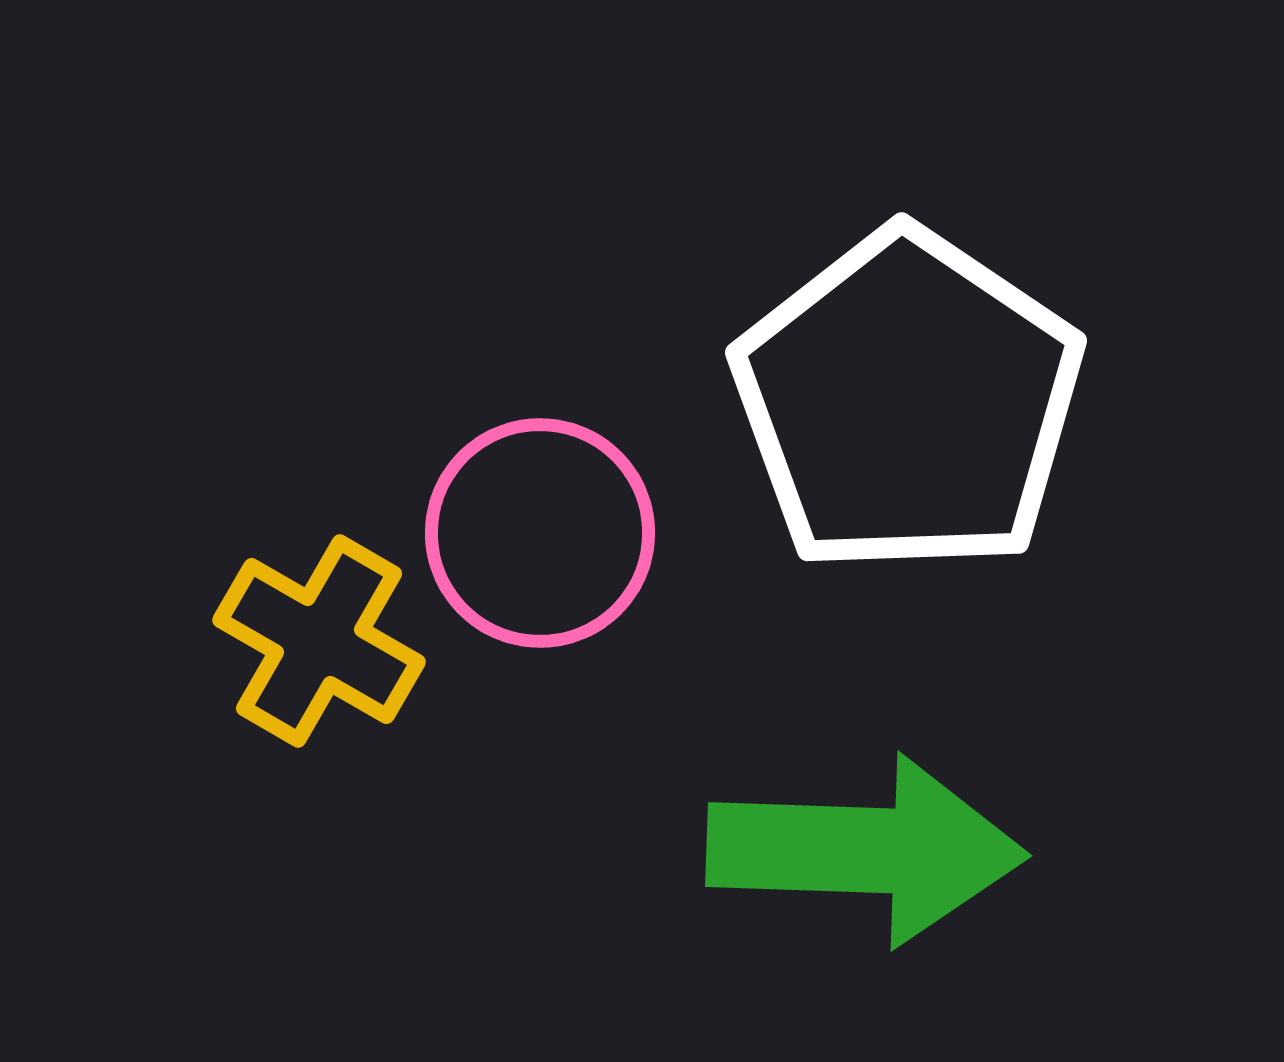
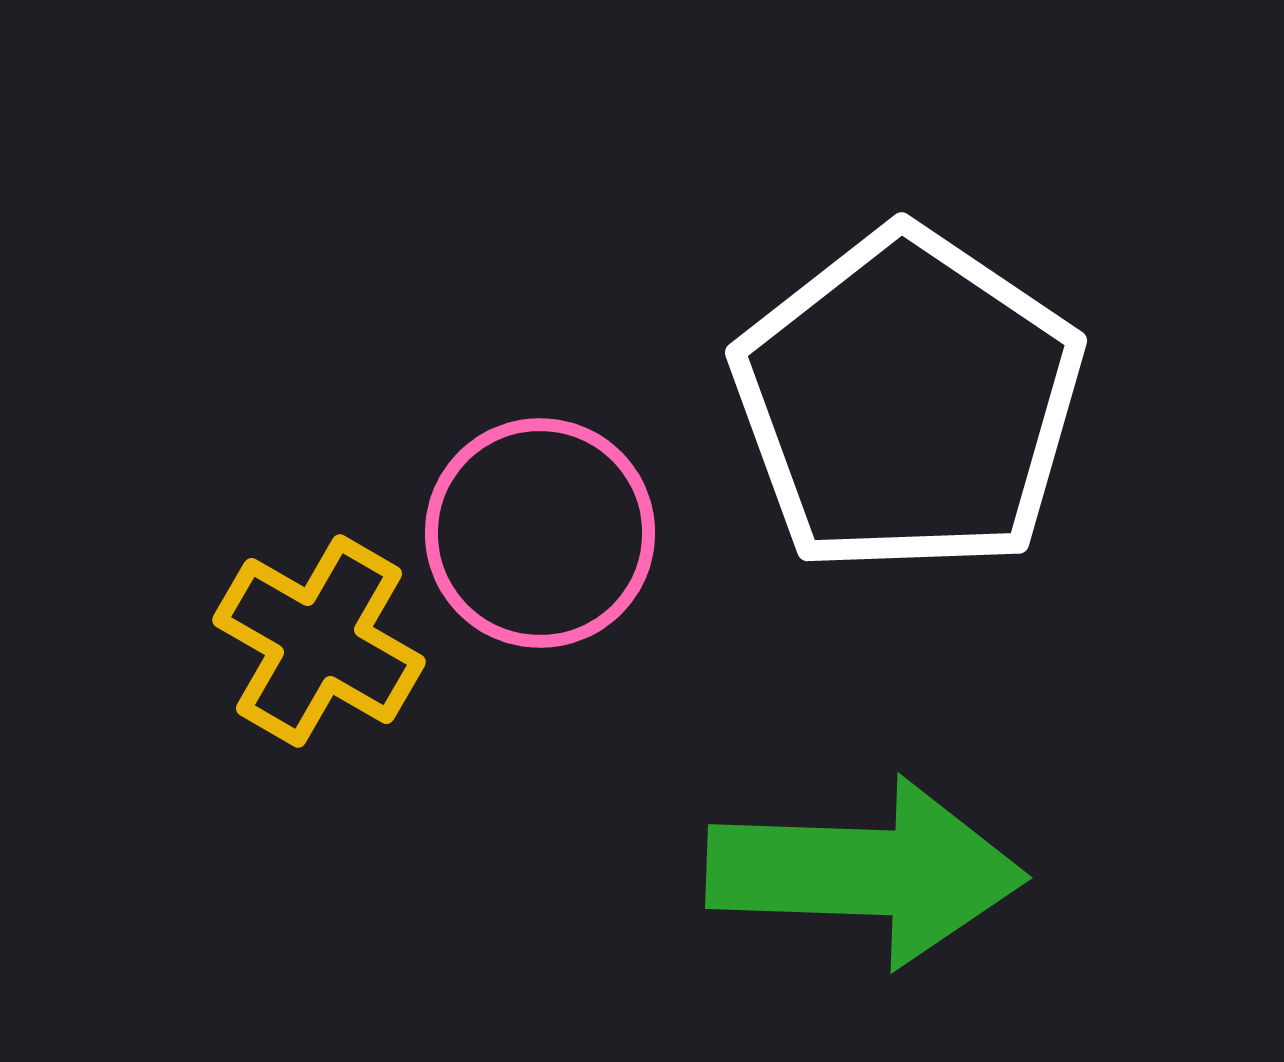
green arrow: moved 22 px down
